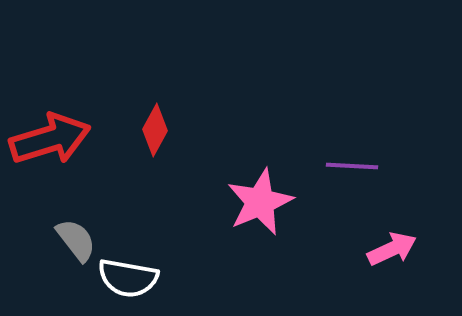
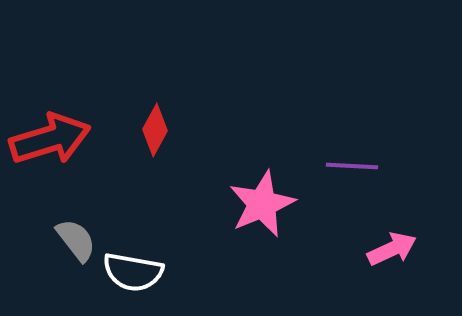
pink star: moved 2 px right, 2 px down
white semicircle: moved 5 px right, 6 px up
